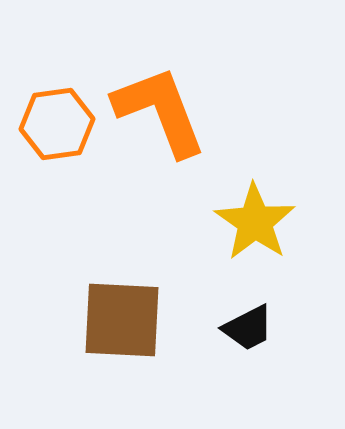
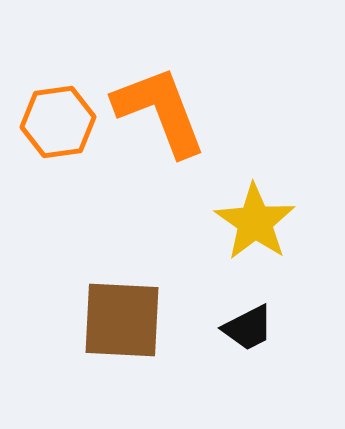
orange hexagon: moved 1 px right, 2 px up
